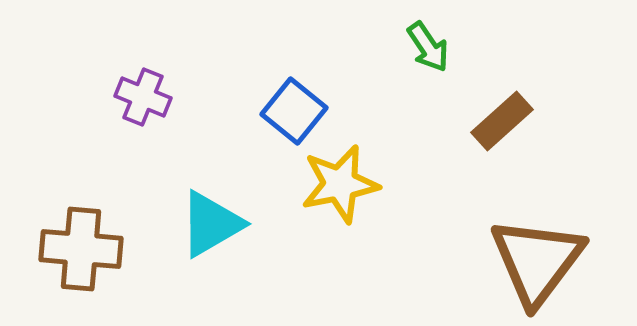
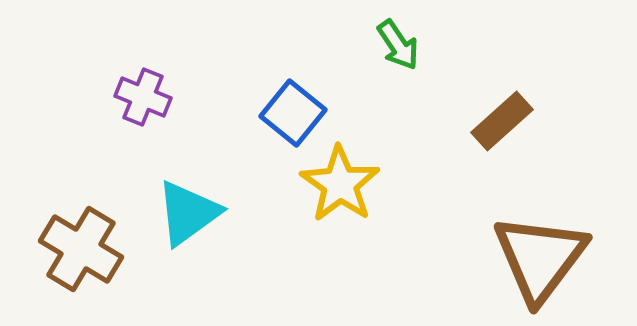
green arrow: moved 30 px left, 2 px up
blue square: moved 1 px left, 2 px down
yellow star: rotated 26 degrees counterclockwise
cyan triangle: moved 23 px left, 11 px up; rotated 6 degrees counterclockwise
brown cross: rotated 26 degrees clockwise
brown triangle: moved 3 px right, 3 px up
